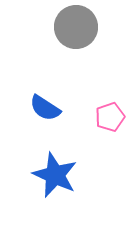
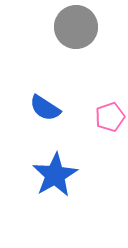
blue star: rotated 18 degrees clockwise
